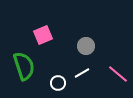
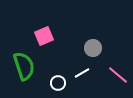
pink square: moved 1 px right, 1 px down
gray circle: moved 7 px right, 2 px down
pink line: moved 1 px down
